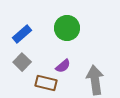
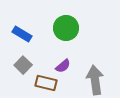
green circle: moved 1 px left
blue rectangle: rotated 72 degrees clockwise
gray square: moved 1 px right, 3 px down
